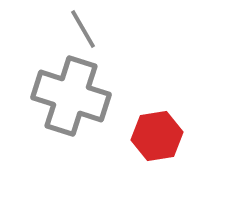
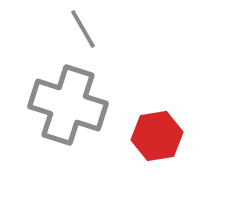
gray cross: moved 3 px left, 9 px down
